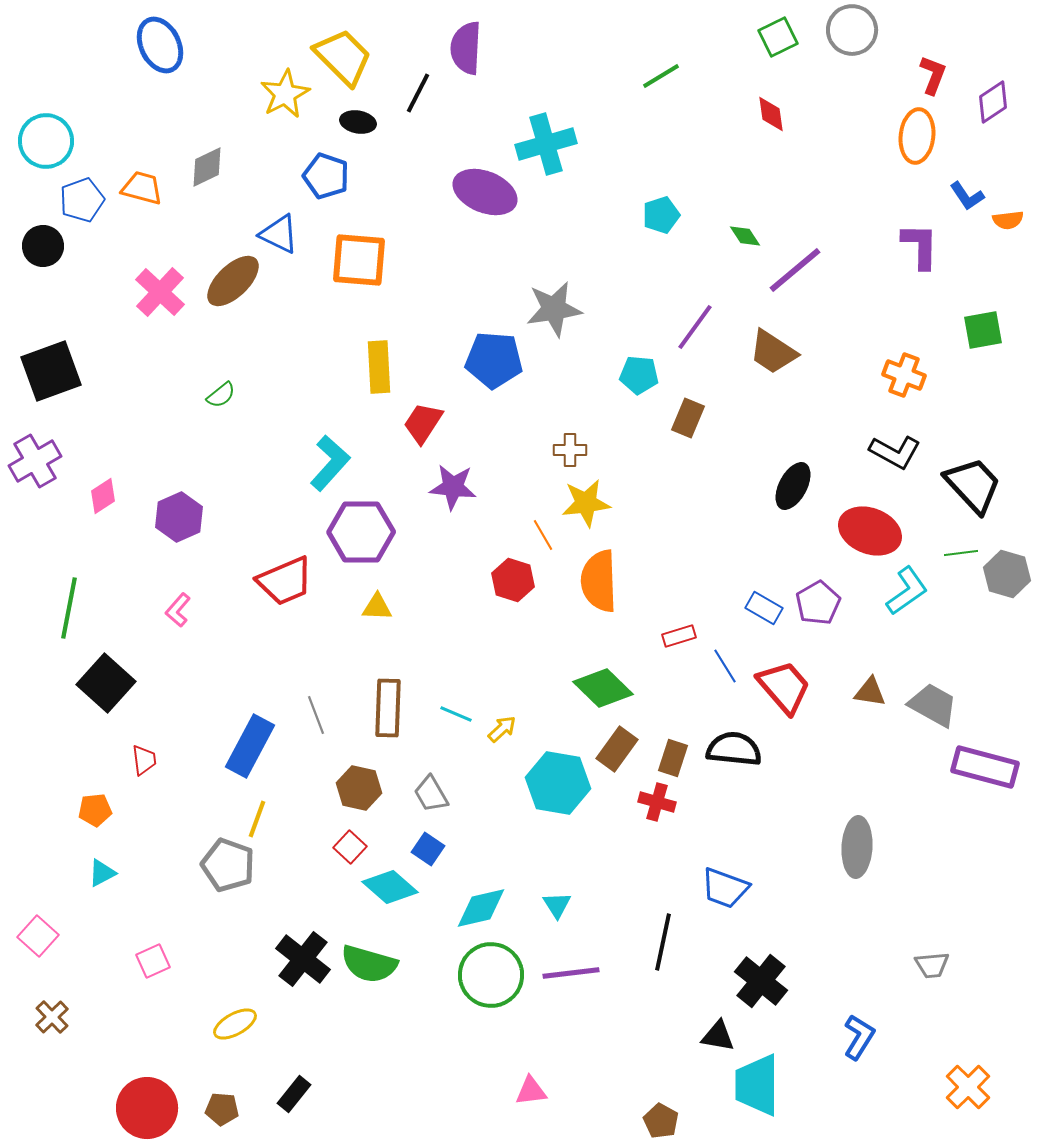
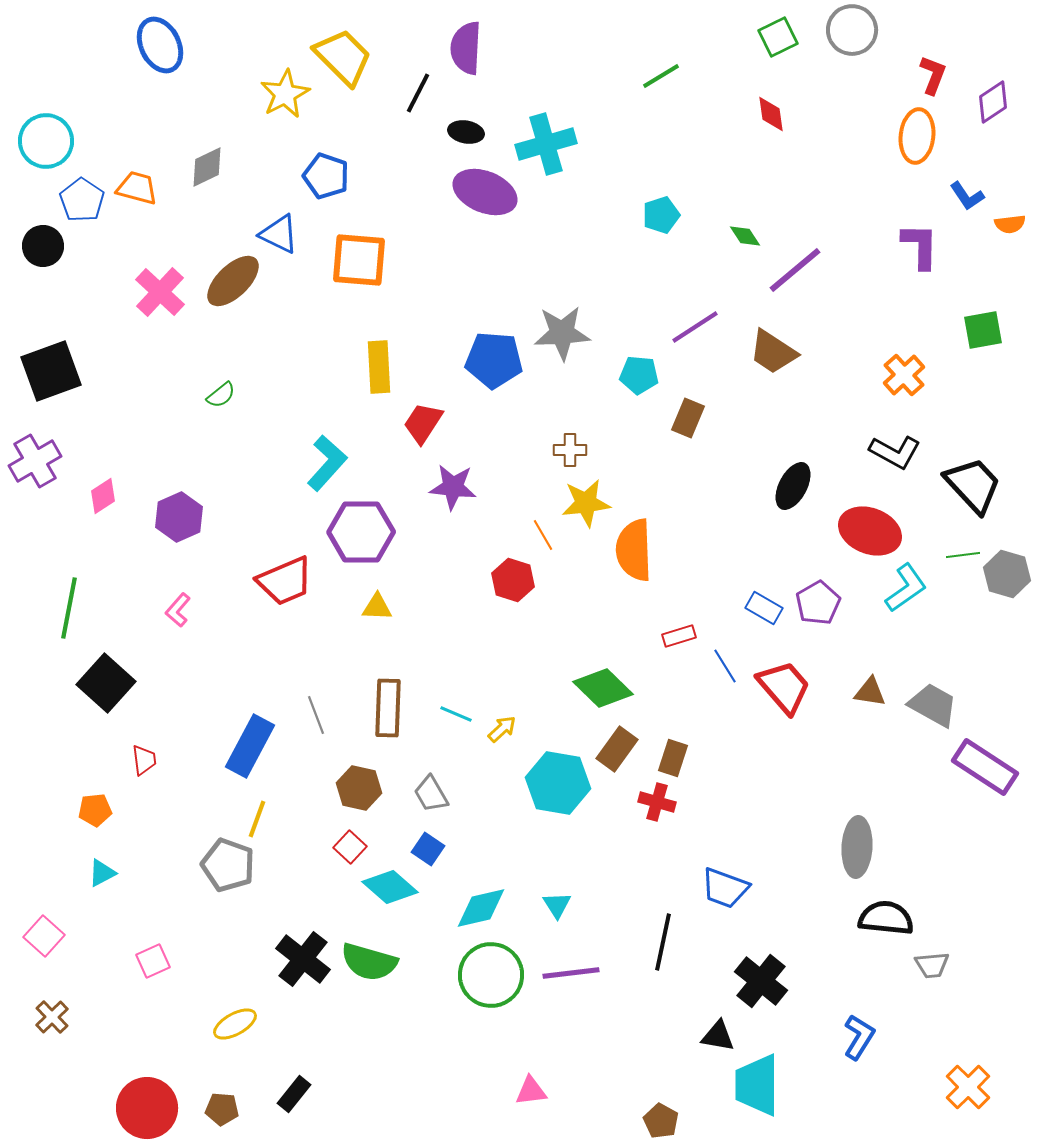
black ellipse at (358, 122): moved 108 px right, 10 px down
orange trapezoid at (142, 188): moved 5 px left
blue pentagon at (82, 200): rotated 18 degrees counterclockwise
orange semicircle at (1008, 220): moved 2 px right, 4 px down
gray star at (554, 309): moved 8 px right, 24 px down; rotated 6 degrees clockwise
purple line at (695, 327): rotated 21 degrees clockwise
orange cross at (904, 375): rotated 27 degrees clockwise
cyan L-shape at (330, 463): moved 3 px left
green line at (961, 553): moved 2 px right, 2 px down
orange semicircle at (599, 581): moved 35 px right, 31 px up
cyan L-shape at (907, 591): moved 1 px left, 3 px up
black semicircle at (734, 749): moved 152 px right, 169 px down
purple rectangle at (985, 767): rotated 18 degrees clockwise
pink square at (38, 936): moved 6 px right
green semicircle at (369, 964): moved 2 px up
